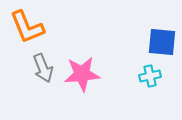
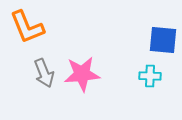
blue square: moved 1 px right, 2 px up
gray arrow: moved 1 px right, 5 px down
cyan cross: rotated 15 degrees clockwise
